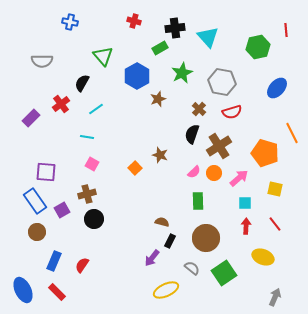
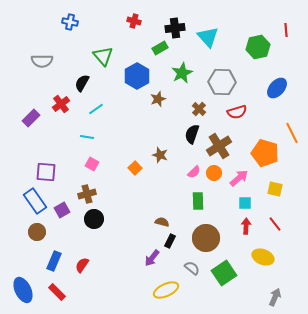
gray hexagon at (222, 82): rotated 8 degrees counterclockwise
red semicircle at (232, 112): moved 5 px right
